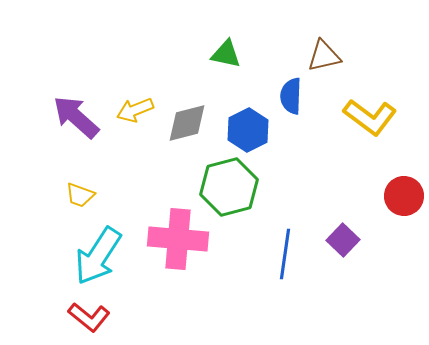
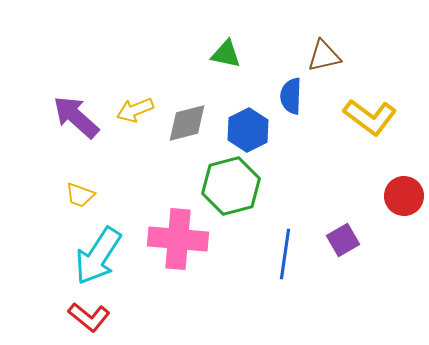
green hexagon: moved 2 px right, 1 px up
purple square: rotated 16 degrees clockwise
